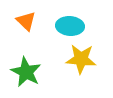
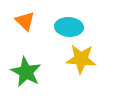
orange triangle: moved 1 px left
cyan ellipse: moved 1 px left, 1 px down
